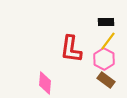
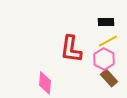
yellow line: rotated 24 degrees clockwise
brown rectangle: moved 3 px right, 2 px up; rotated 12 degrees clockwise
